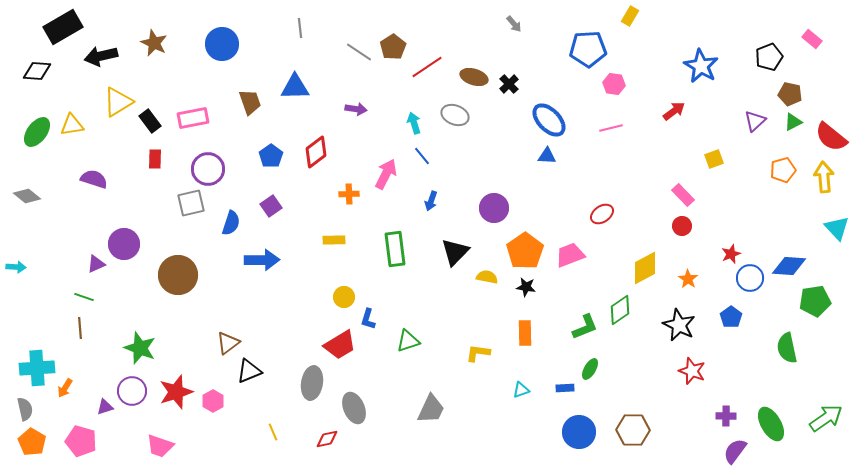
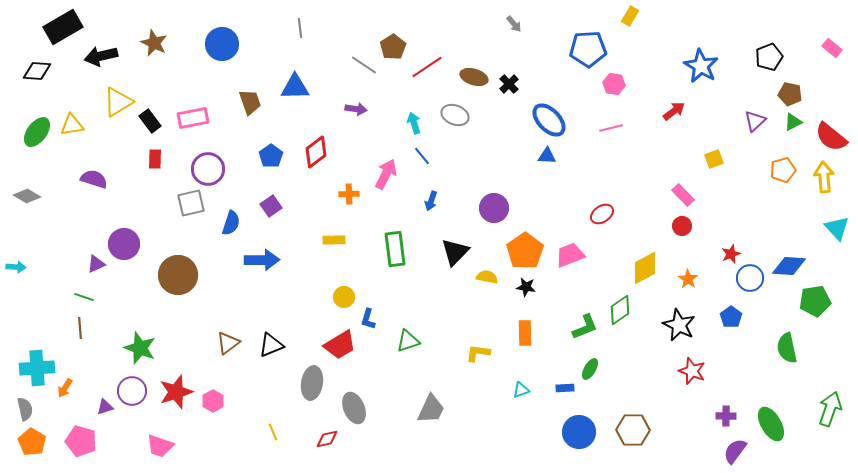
pink rectangle at (812, 39): moved 20 px right, 9 px down
gray line at (359, 52): moved 5 px right, 13 px down
gray diamond at (27, 196): rotated 8 degrees counterclockwise
black triangle at (249, 371): moved 22 px right, 26 px up
green arrow at (826, 418): moved 4 px right, 9 px up; rotated 36 degrees counterclockwise
